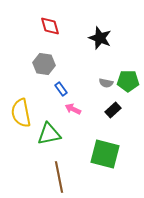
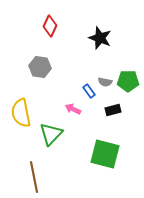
red diamond: rotated 40 degrees clockwise
gray hexagon: moved 4 px left, 3 px down
gray semicircle: moved 1 px left, 1 px up
blue rectangle: moved 28 px right, 2 px down
black rectangle: rotated 28 degrees clockwise
green triangle: moved 2 px right; rotated 35 degrees counterclockwise
brown line: moved 25 px left
